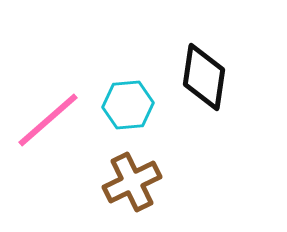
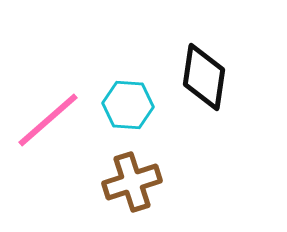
cyan hexagon: rotated 9 degrees clockwise
brown cross: rotated 8 degrees clockwise
